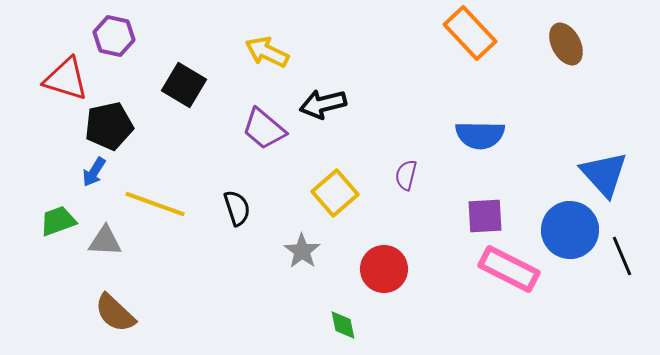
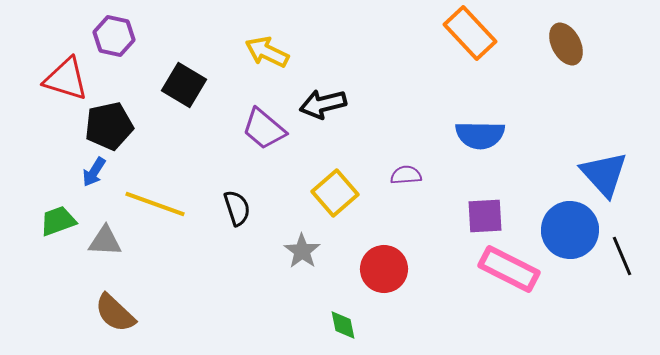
purple semicircle: rotated 72 degrees clockwise
